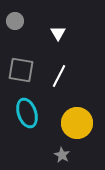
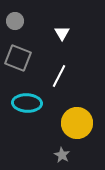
white triangle: moved 4 px right
gray square: moved 3 px left, 12 px up; rotated 12 degrees clockwise
cyan ellipse: moved 10 px up; rotated 68 degrees counterclockwise
